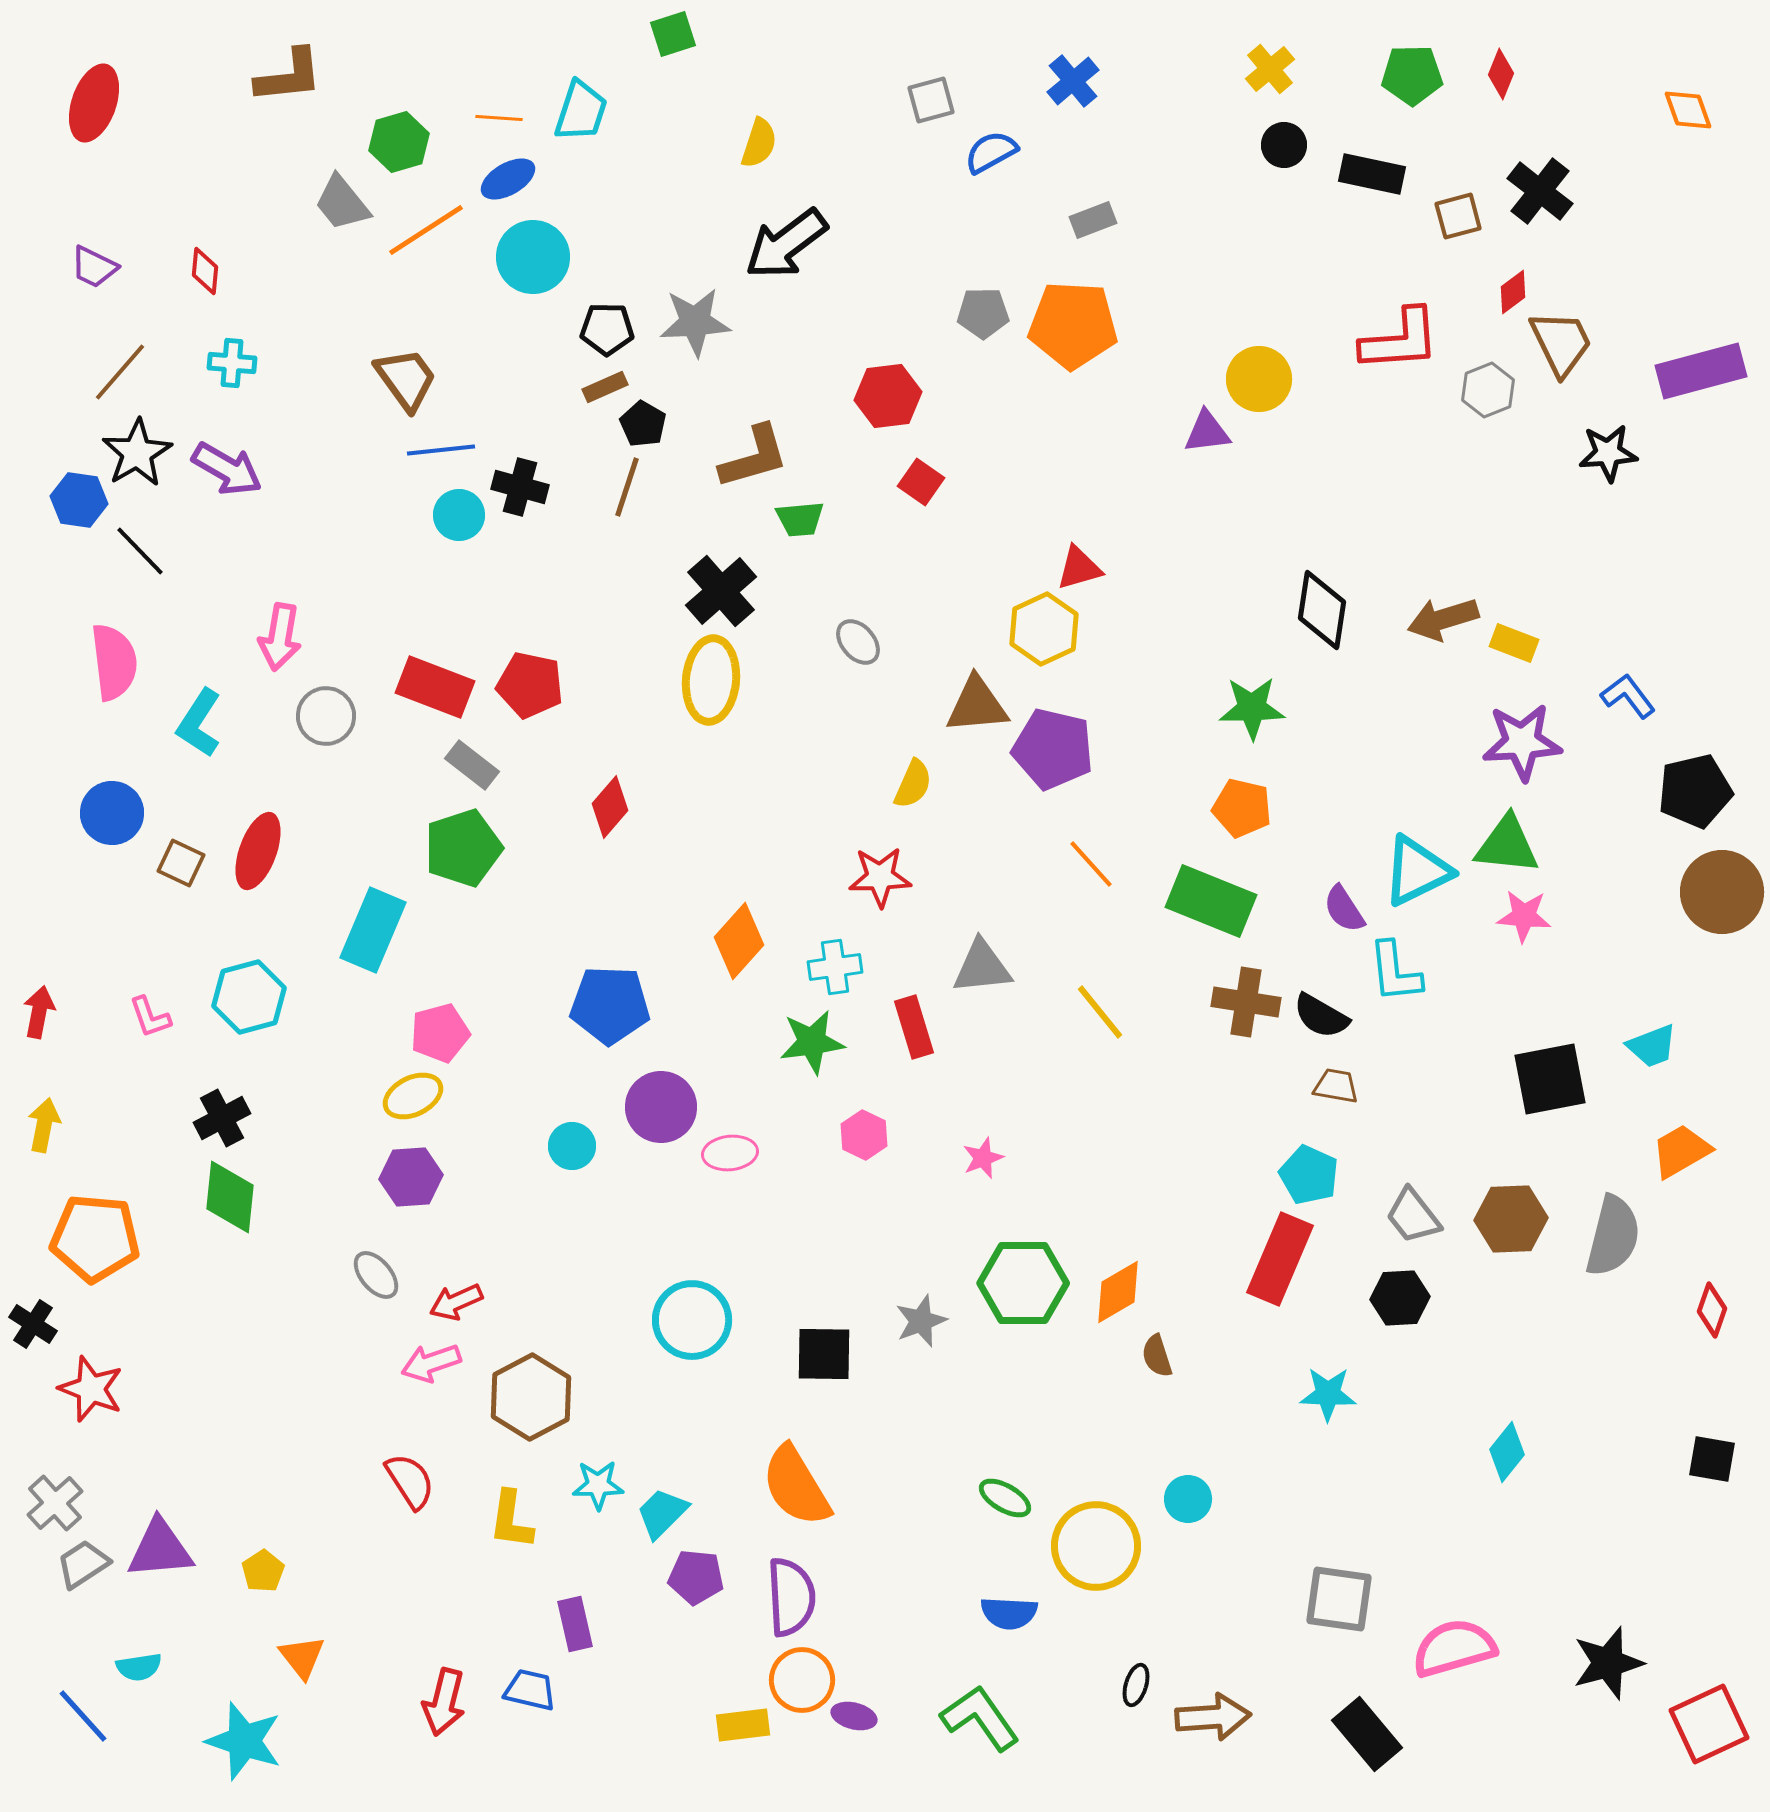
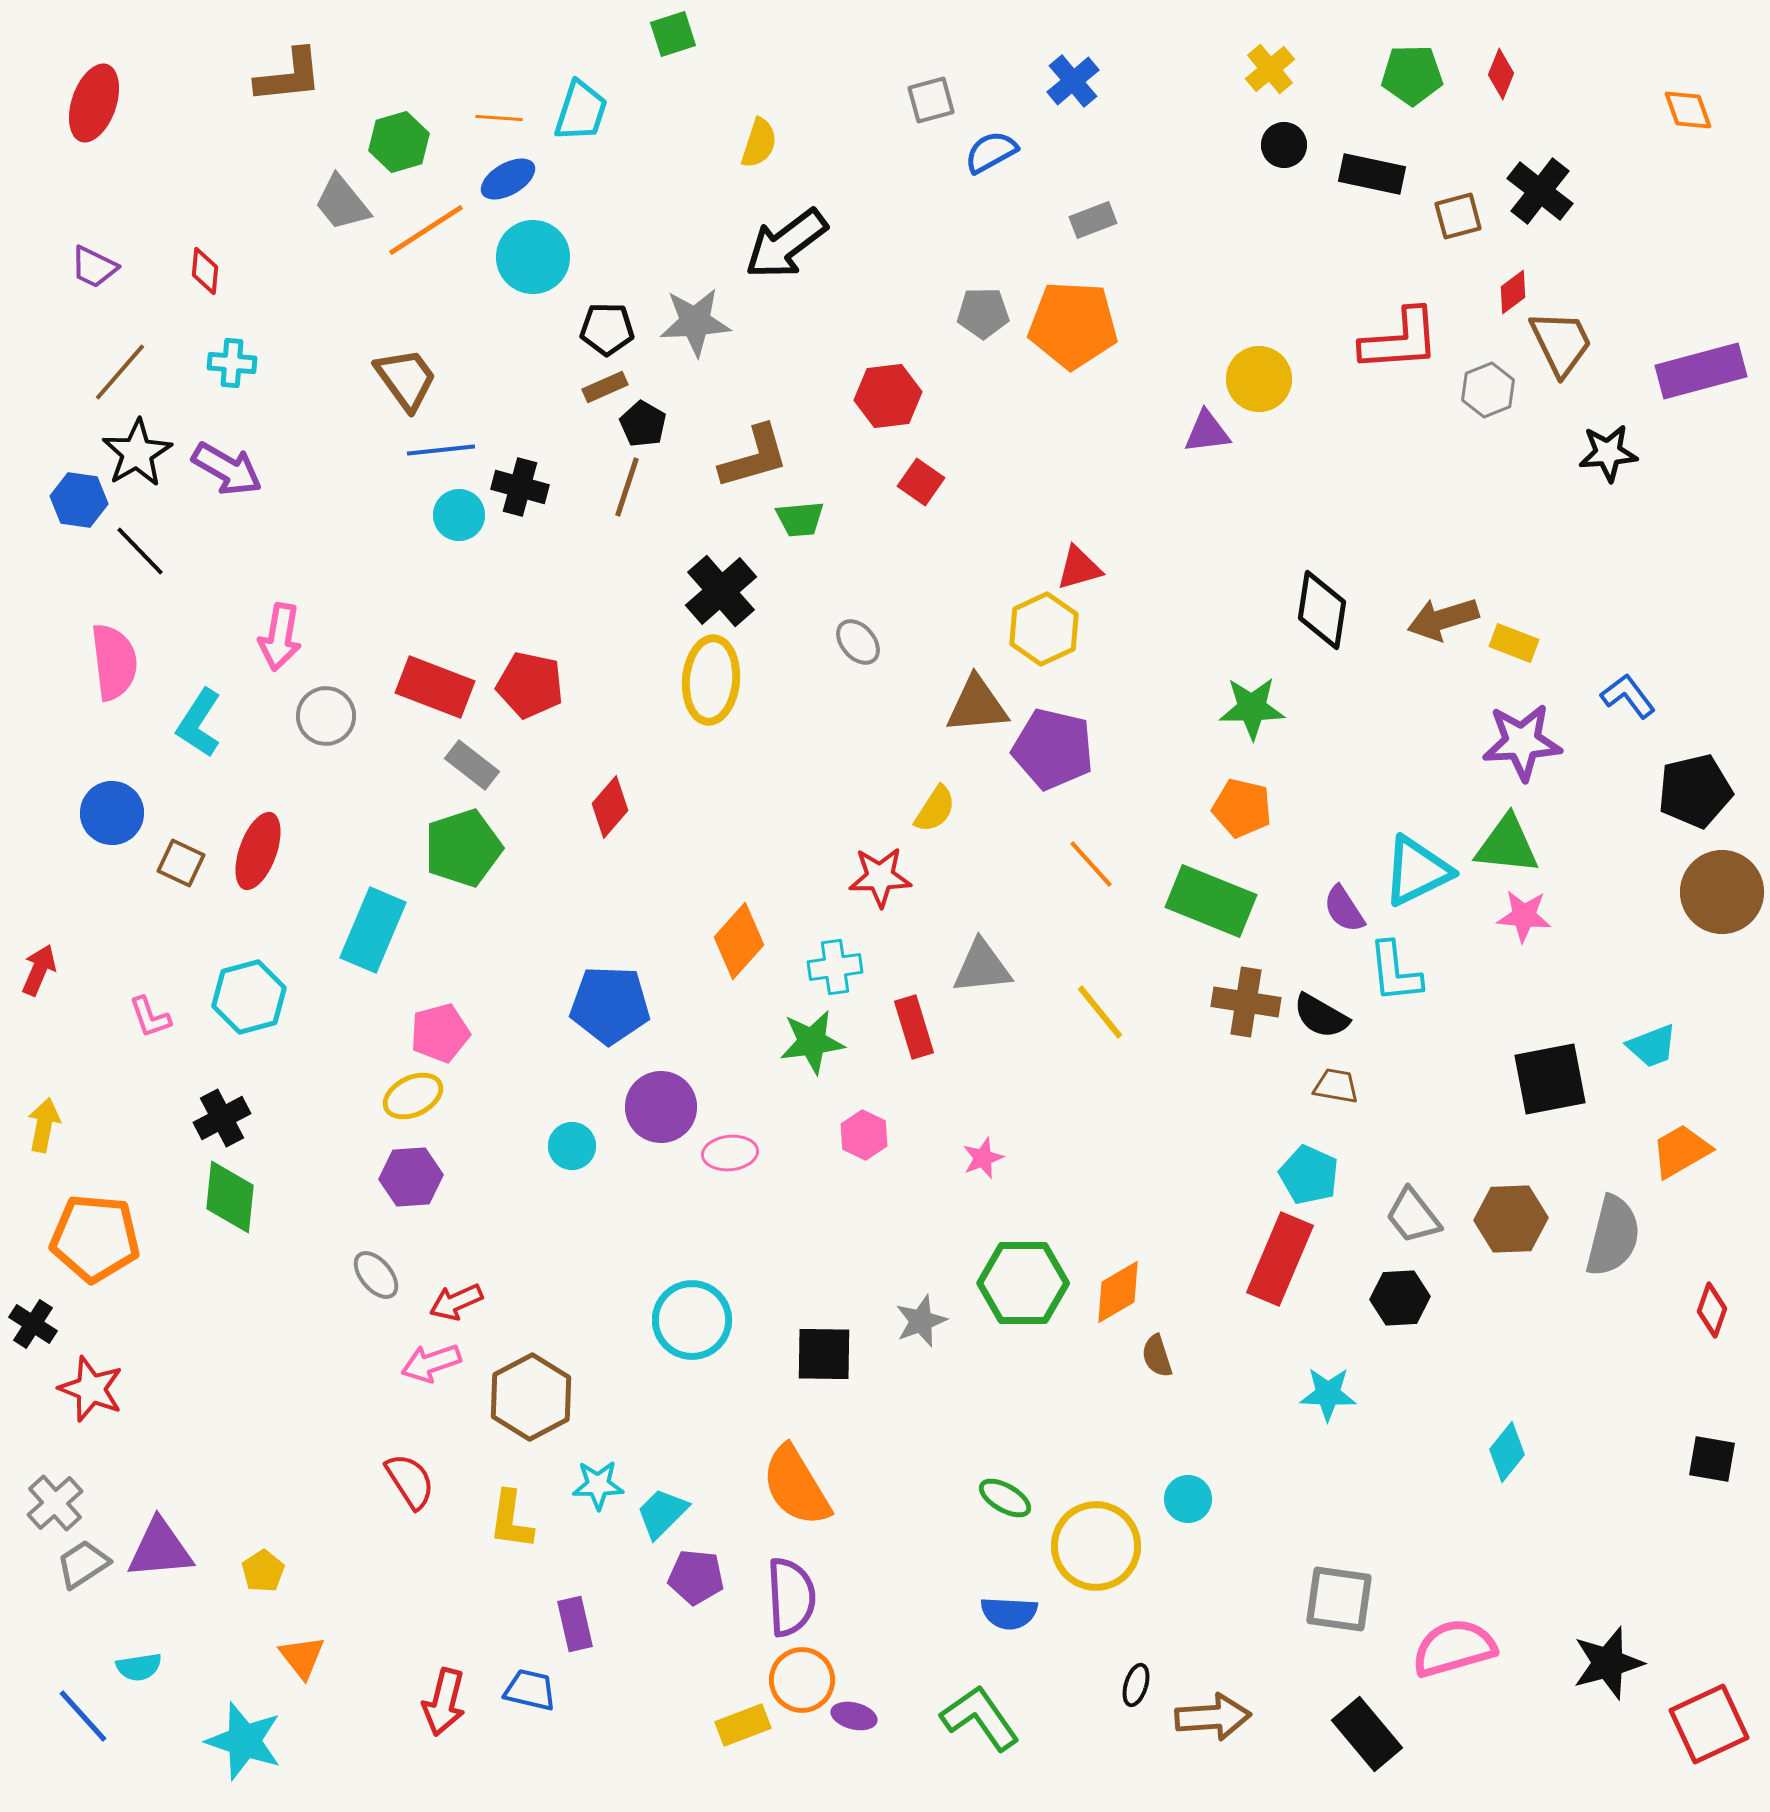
yellow semicircle at (913, 784): moved 22 px right, 25 px down; rotated 9 degrees clockwise
red arrow at (39, 1012): moved 42 px up; rotated 12 degrees clockwise
yellow rectangle at (743, 1725): rotated 14 degrees counterclockwise
